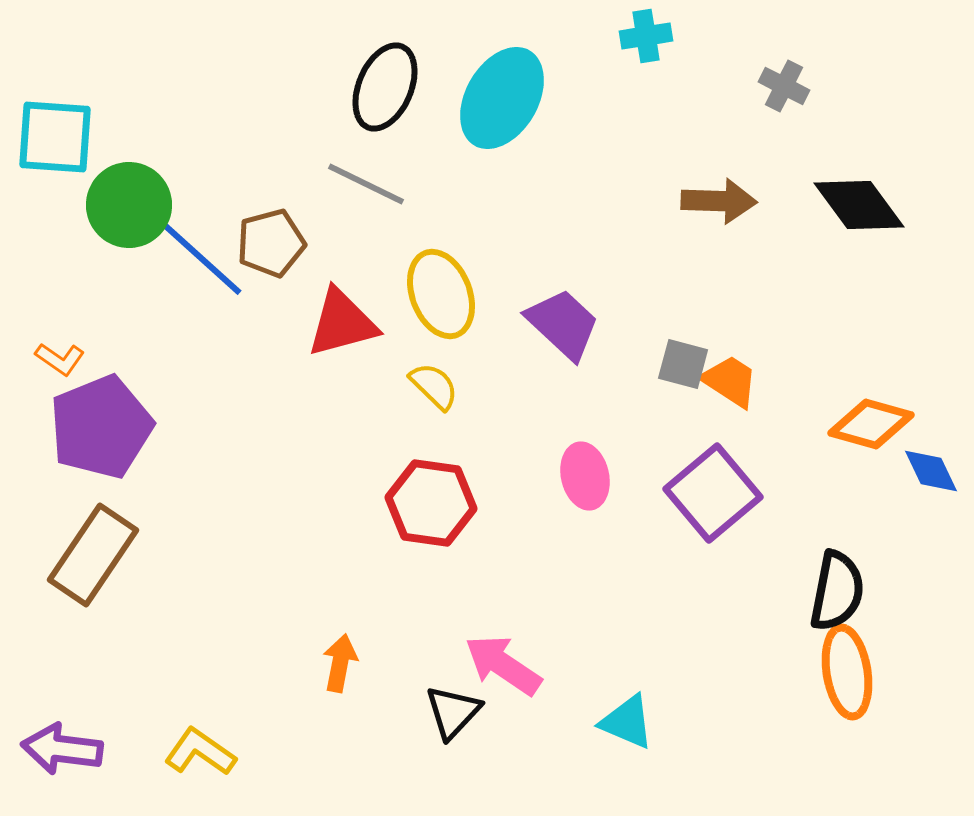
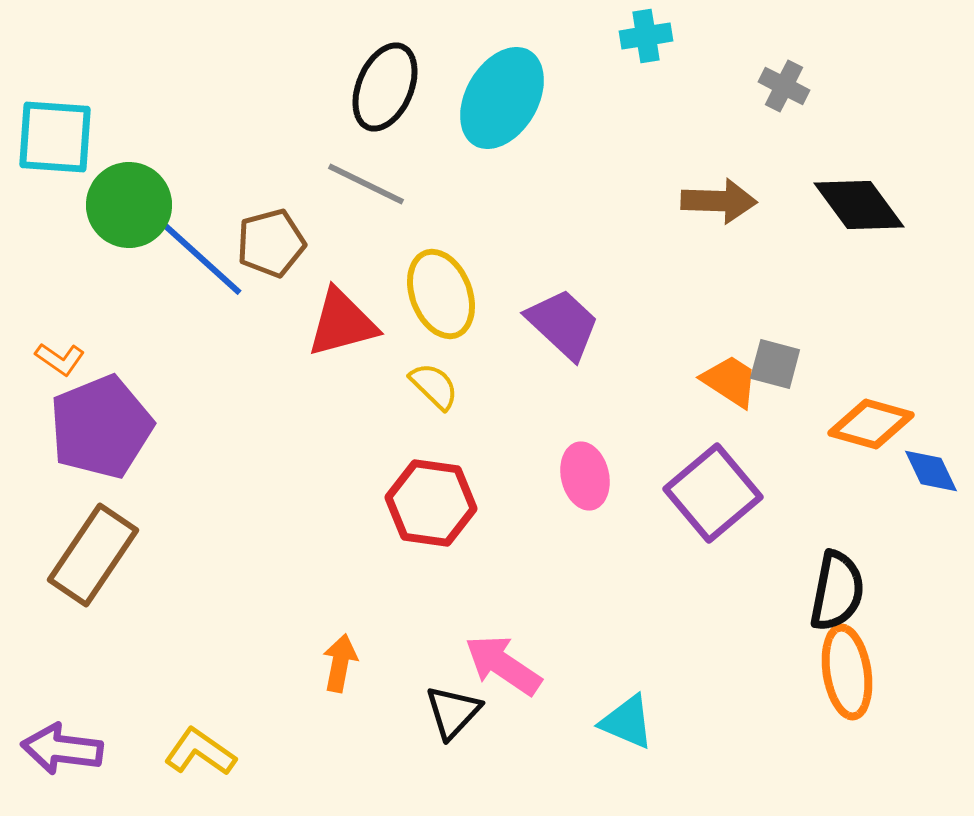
gray square: moved 92 px right
